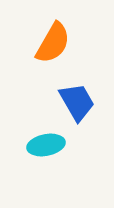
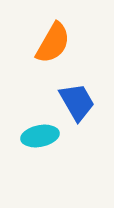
cyan ellipse: moved 6 px left, 9 px up
